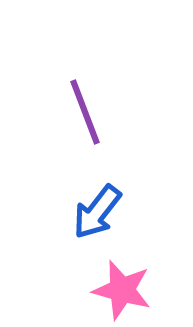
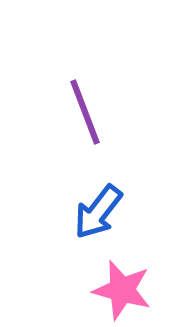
blue arrow: moved 1 px right
